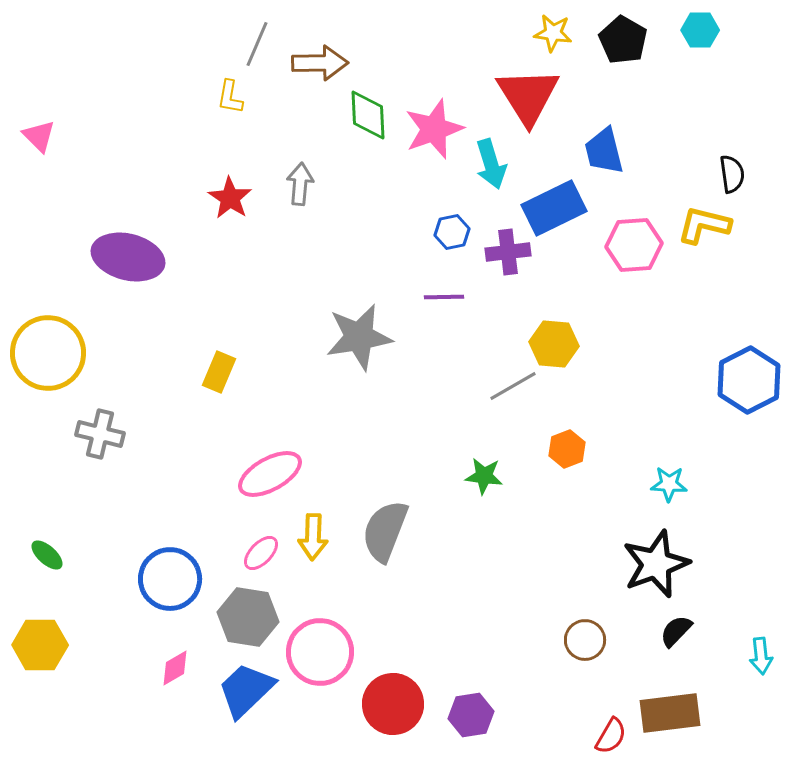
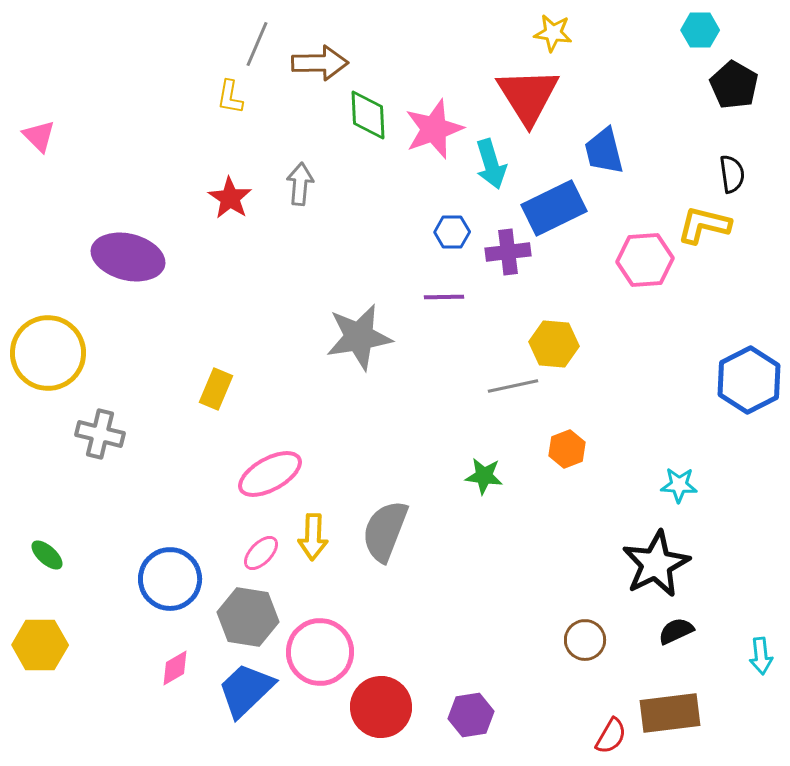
black pentagon at (623, 40): moved 111 px right, 45 px down
blue hexagon at (452, 232): rotated 12 degrees clockwise
pink hexagon at (634, 245): moved 11 px right, 15 px down
yellow rectangle at (219, 372): moved 3 px left, 17 px down
gray line at (513, 386): rotated 18 degrees clockwise
cyan star at (669, 484): moved 10 px right, 1 px down
black star at (656, 564): rotated 6 degrees counterclockwise
black semicircle at (676, 631): rotated 21 degrees clockwise
red circle at (393, 704): moved 12 px left, 3 px down
